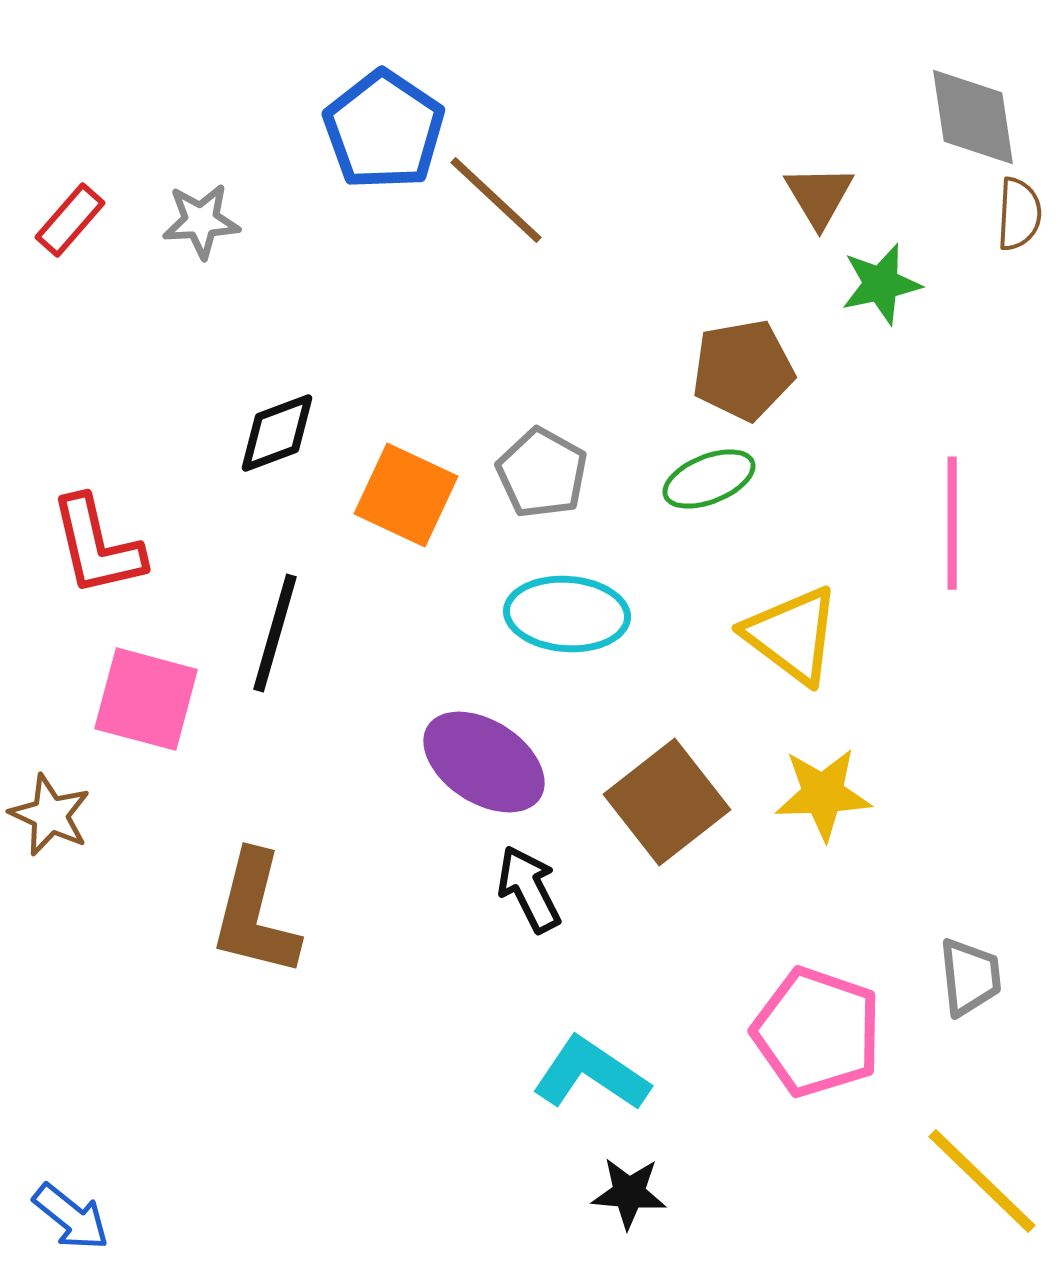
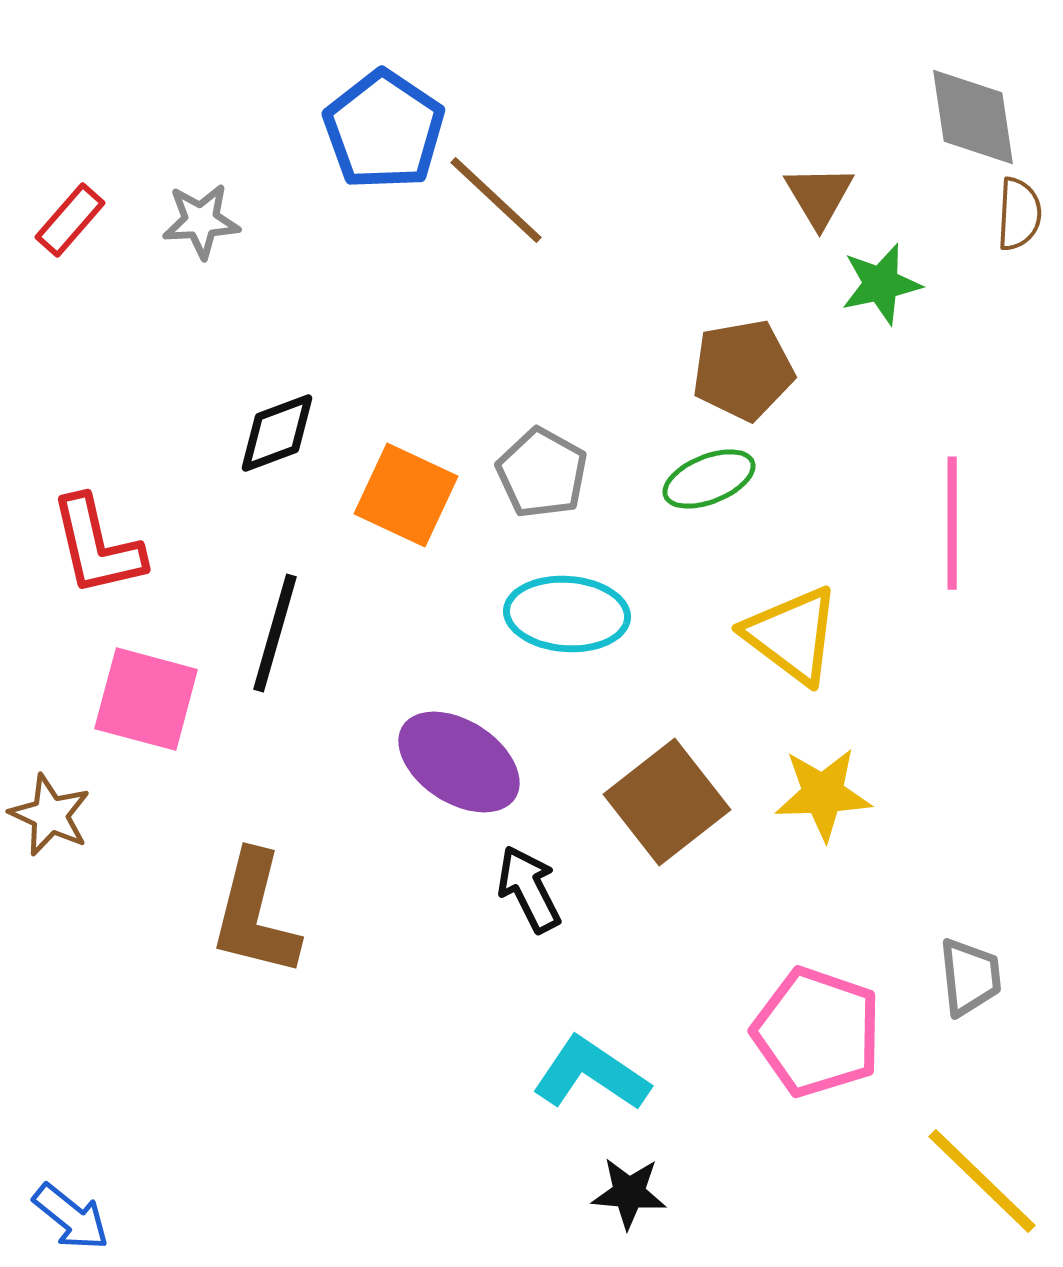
purple ellipse: moved 25 px left
